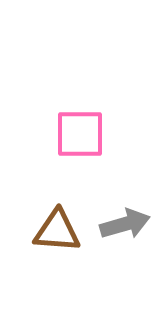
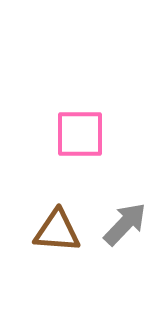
gray arrow: rotated 30 degrees counterclockwise
